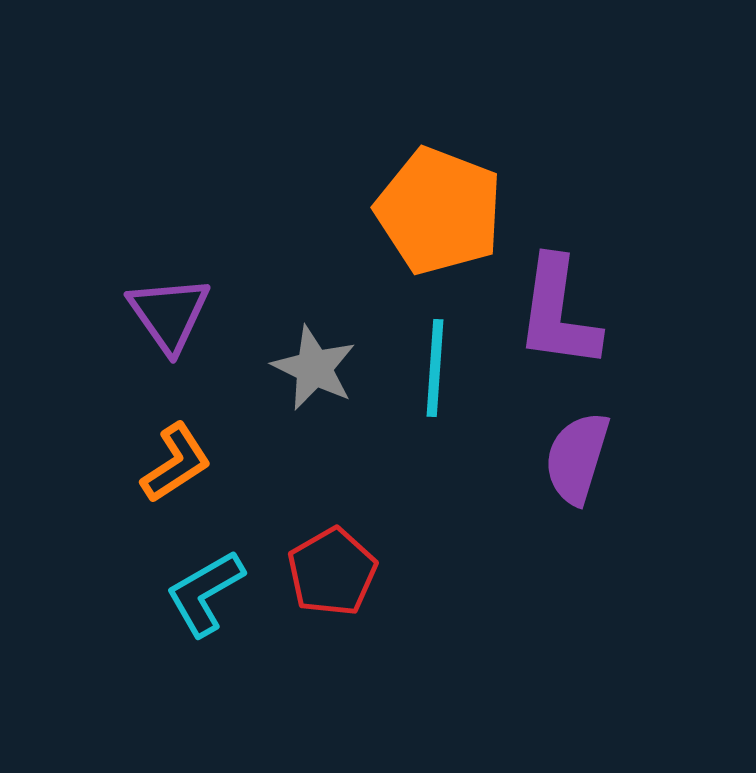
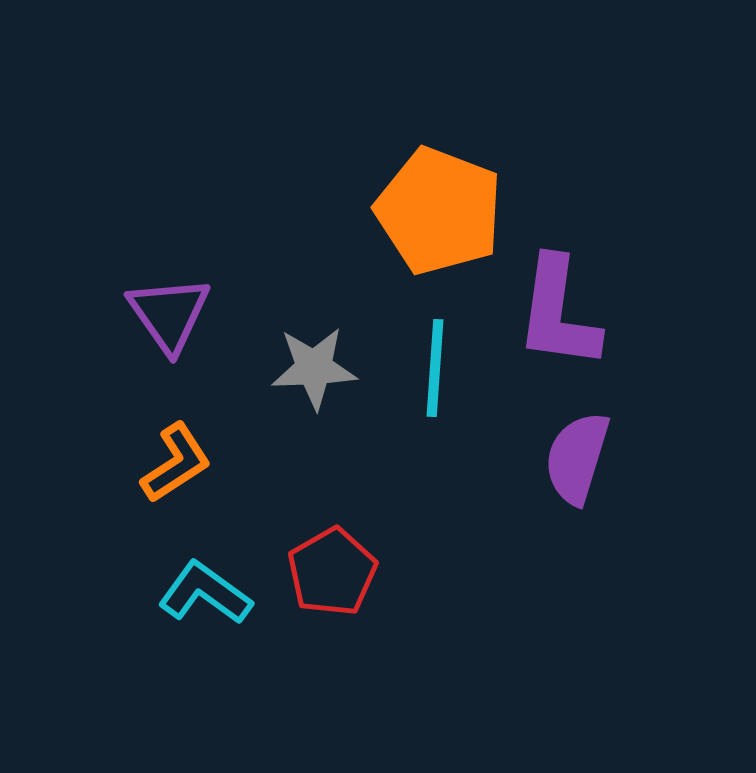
gray star: rotated 28 degrees counterclockwise
cyan L-shape: rotated 66 degrees clockwise
